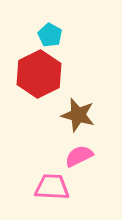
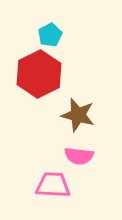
cyan pentagon: rotated 15 degrees clockwise
pink semicircle: rotated 148 degrees counterclockwise
pink trapezoid: moved 1 px right, 2 px up
